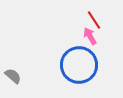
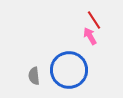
blue circle: moved 10 px left, 5 px down
gray semicircle: moved 21 px right; rotated 138 degrees counterclockwise
